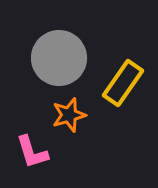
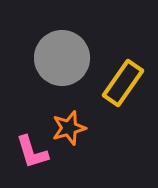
gray circle: moved 3 px right
orange star: moved 13 px down
